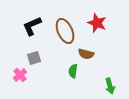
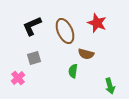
pink cross: moved 2 px left, 3 px down
